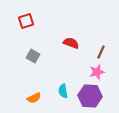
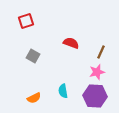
purple hexagon: moved 5 px right
